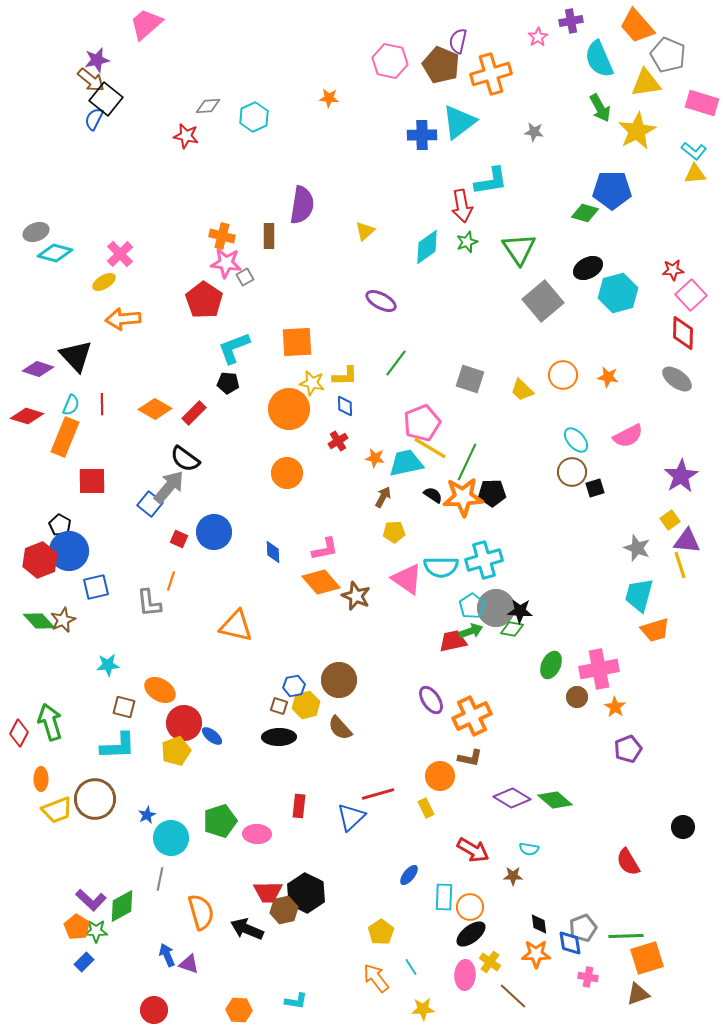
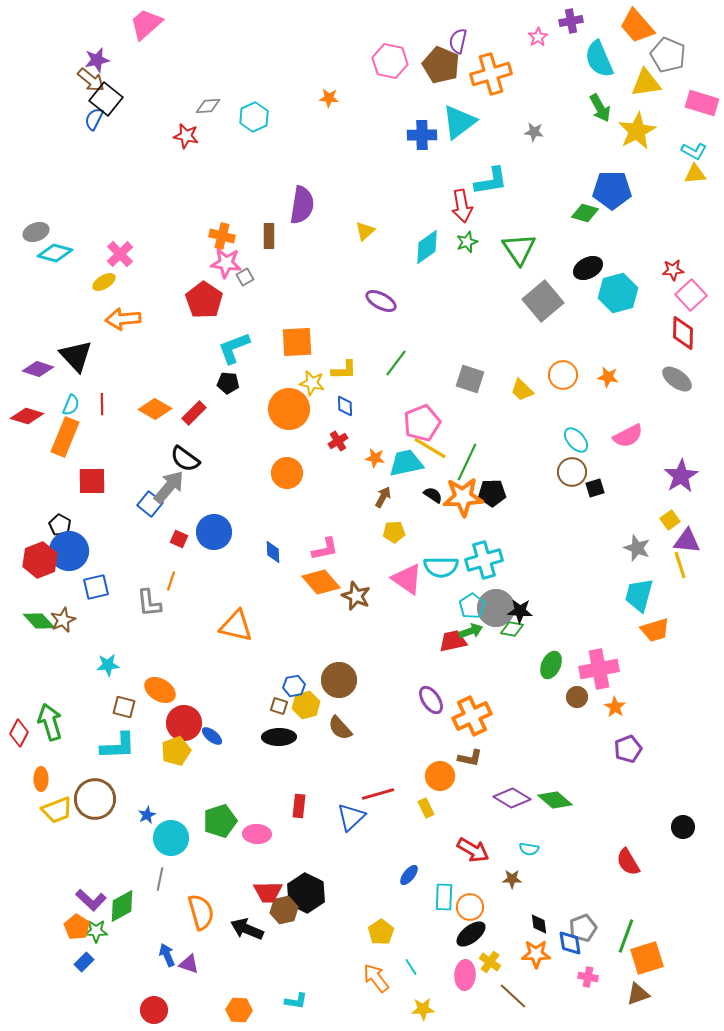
cyan L-shape at (694, 151): rotated 10 degrees counterclockwise
yellow L-shape at (345, 376): moved 1 px left, 6 px up
brown star at (513, 876): moved 1 px left, 3 px down
green line at (626, 936): rotated 68 degrees counterclockwise
